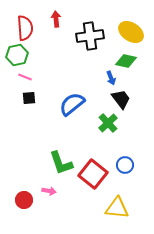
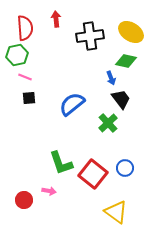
blue circle: moved 3 px down
yellow triangle: moved 1 px left, 4 px down; rotated 30 degrees clockwise
